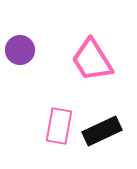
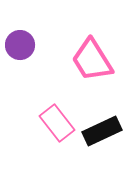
purple circle: moved 5 px up
pink rectangle: moved 2 px left, 3 px up; rotated 48 degrees counterclockwise
